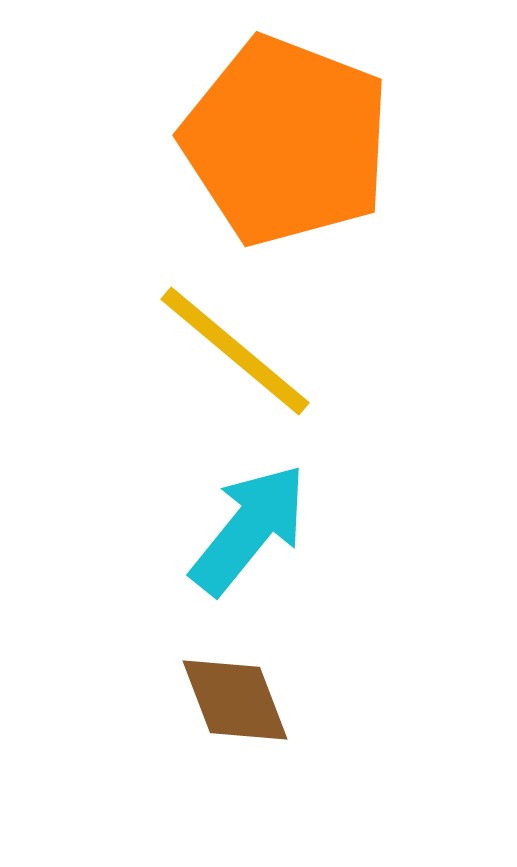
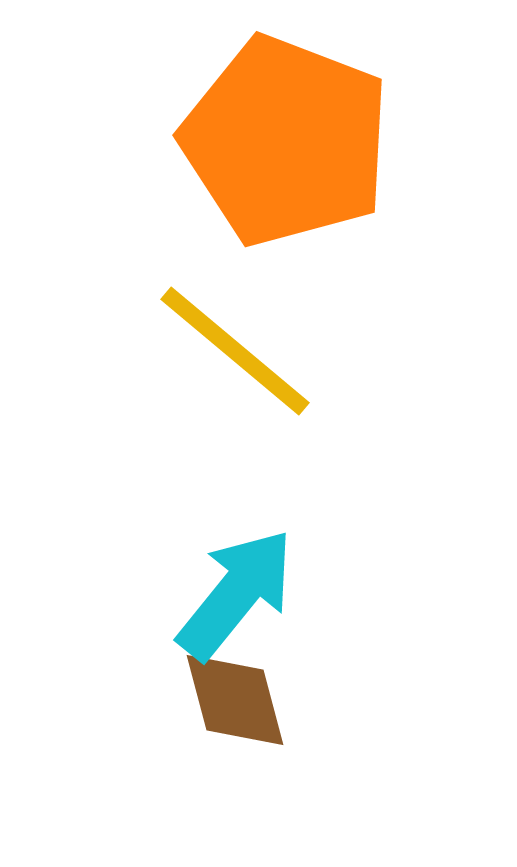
cyan arrow: moved 13 px left, 65 px down
brown diamond: rotated 6 degrees clockwise
